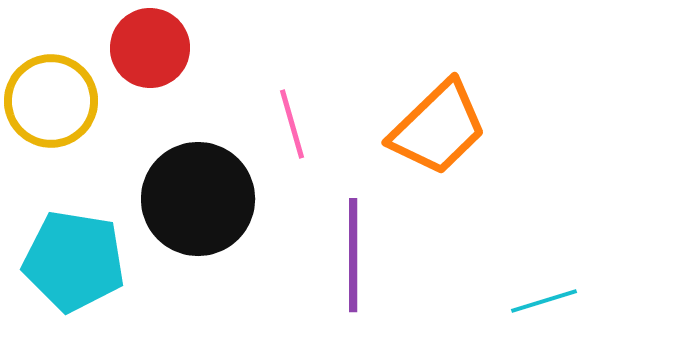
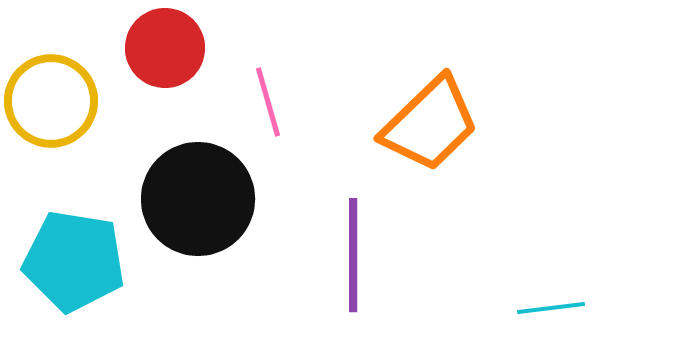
red circle: moved 15 px right
pink line: moved 24 px left, 22 px up
orange trapezoid: moved 8 px left, 4 px up
cyan line: moved 7 px right, 7 px down; rotated 10 degrees clockwise
